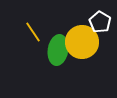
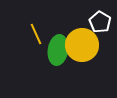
yellow line: moved 3 px right, 2 px down; rotated 10 degrees clockwise
yellow circle: moved 3 px down
